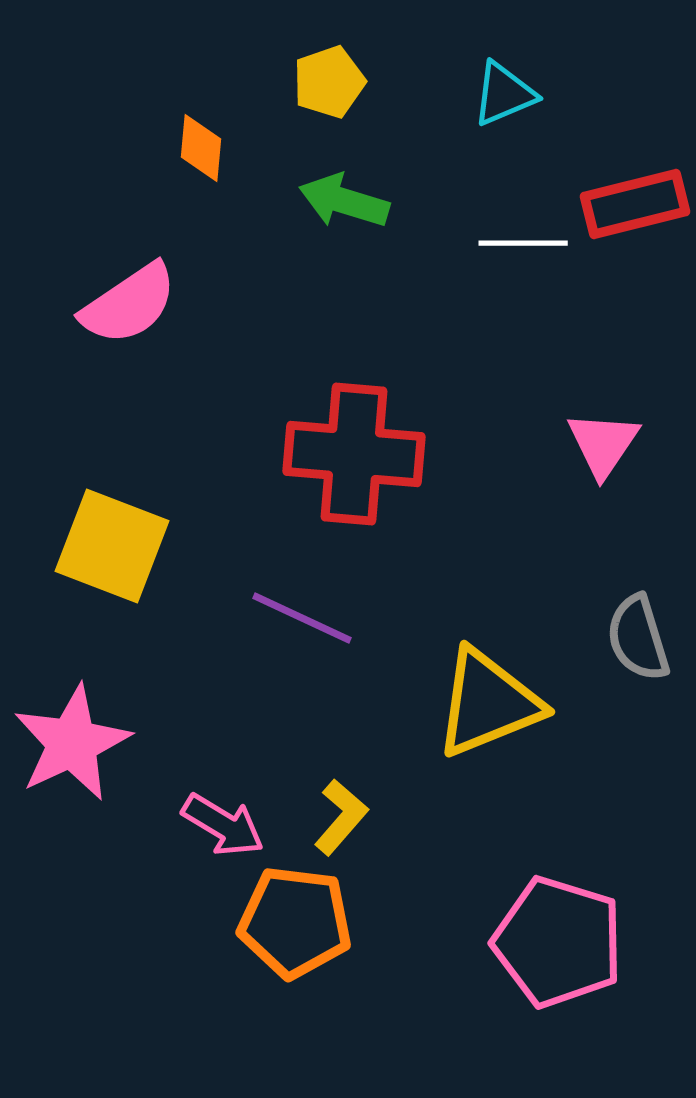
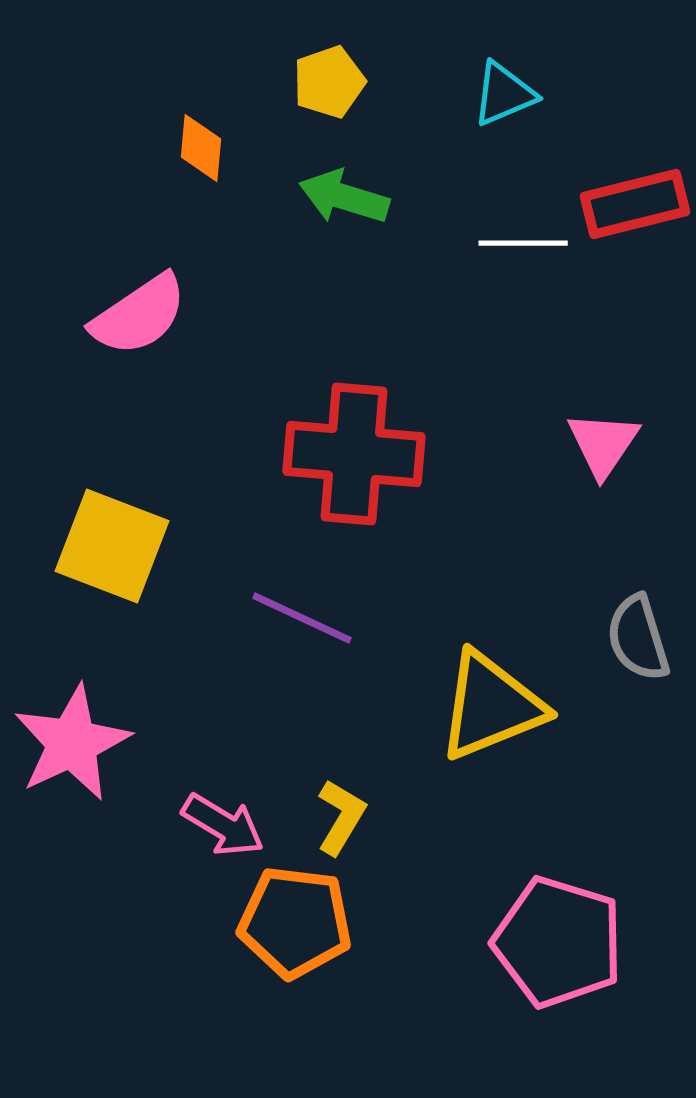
green arrow: moved 4 px up
pink semicircle: moved 10 px right, 11 px down
yellow triangle: moved 3 px right, 3 px down
yellow L-shape: rotated 10 degrees counterclockwise
